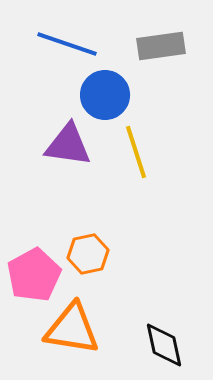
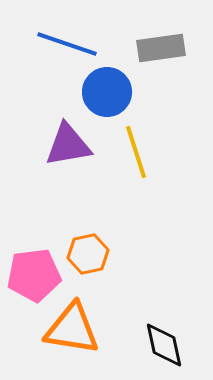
gray rectangle: moved 2 px down
blue circle: moved 2 px right, 3 px up
purple triangle: rotated 18 degrees counterclockwise
pink pentagon: rotated 22 degrees clockwise
